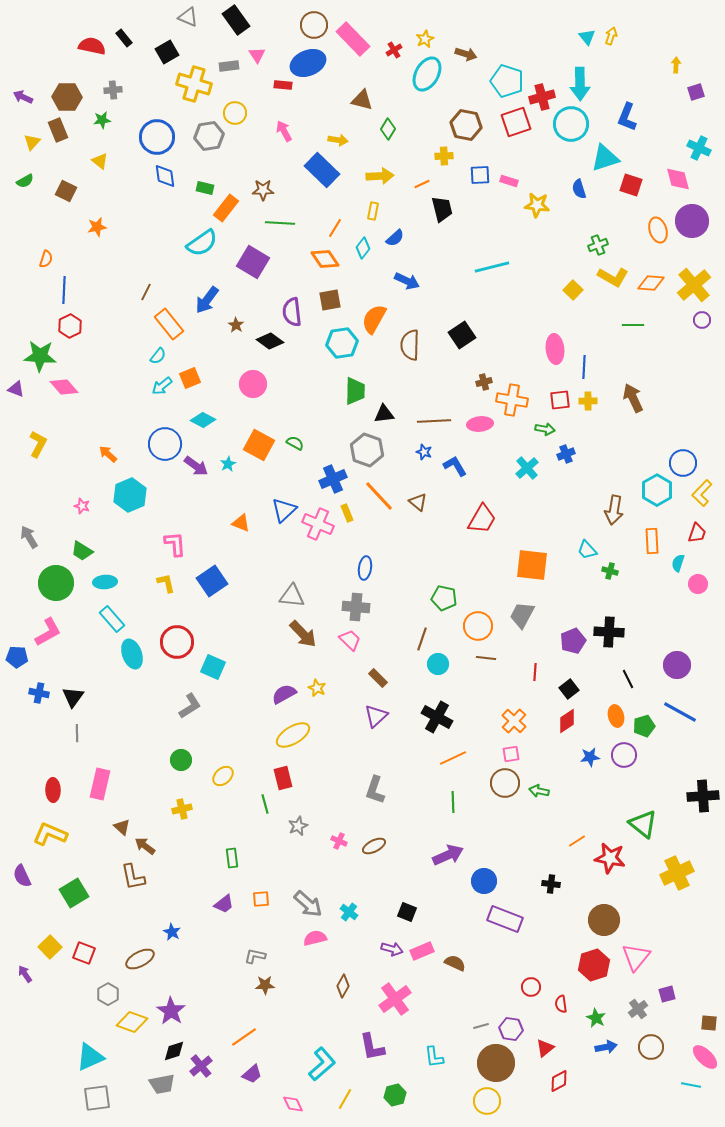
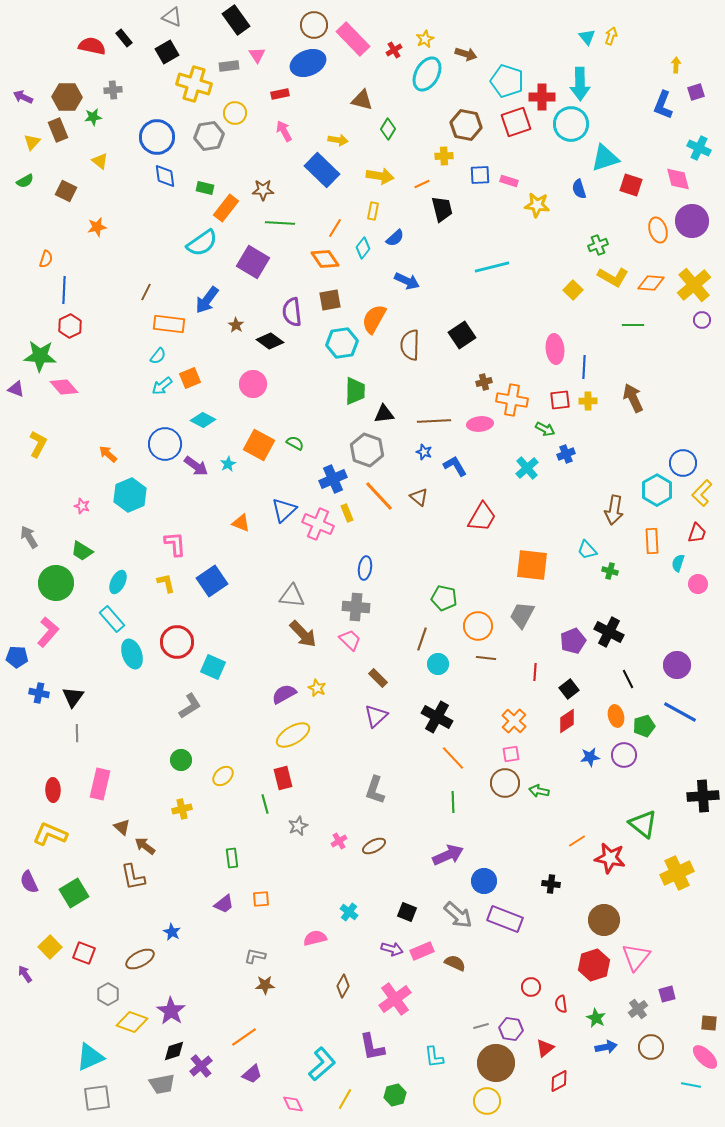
gray triangle at (188, 17): moved 16 px left
red rectangle at (283, 85): moved 3 px left, 9 px down; rotated 18 degrees counterclockwise
red cross at (542, 97): rotated 15 degrees clockwise
blue L-shape at (627, 117): moved 36 px right, 12 px up
green star at (102, 120): moved 9 px left, 3 px up
yellow arrow at (380, 176): rotated 12 degrees clockwise
orange rectangle at (169, 324): rotated 44 degrees counterclockwise
green arrow at (545, 429): rotated 18 degrees clockwise
brown triangle at (418, 502): moved 1 px right, 5 px up
red trapezoid at (482, 519): moved 2 px up
cyan ellipse at (105, 582): moved 13 px right; rotated 60 degrees counterclockwise
pink L-shape at (48, 632): rotated 20 degrees counterclockwise
black cross at (609, 632): rotated 24 degrees clockwise
orange line at (453, 758): rotated 72 degrees clockwise
pink cross at (339, 841): rotated 35 degrees clockwise
purple semicircle at (22, 876): moved 7 px right, 6 px down
gray arrow at (308, 904): moved 150 px right, 11 px down
